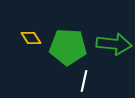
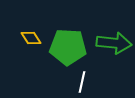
green arrow: moved 1 px up
white line: moved 2 px left, 1 px down
